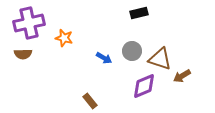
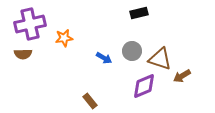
purple cross: moved 1 px right, 1 px down
orange star: rotated 24 degrees counterclockwise
